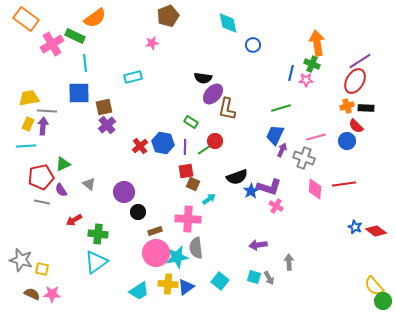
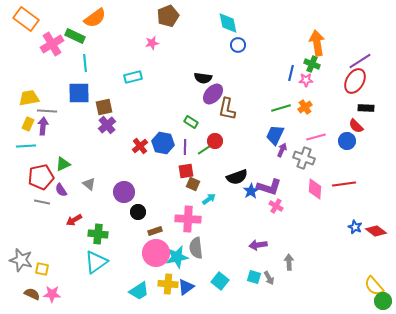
blue circle at (253, 45): moved 15 px left
orange cross at (347, 106): moved 42 px left, 1 px down; rotated 16 degrees counterclockwise
